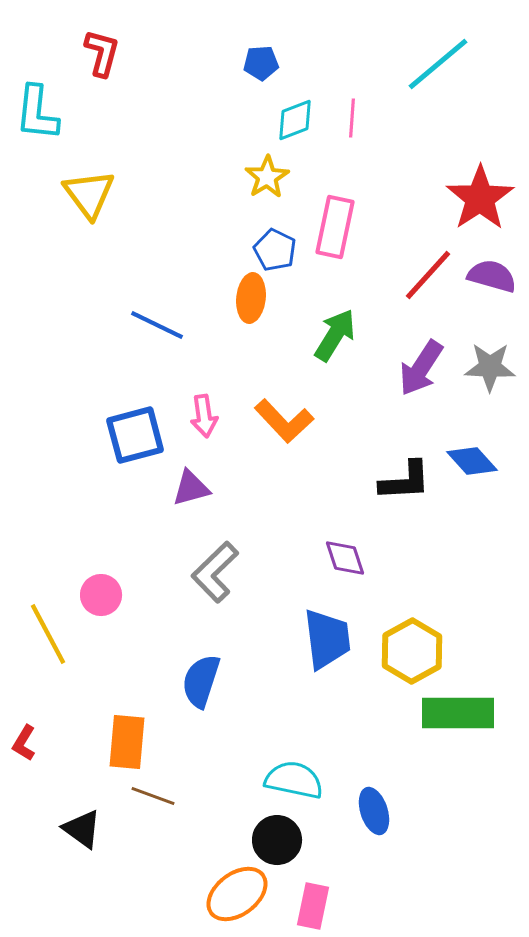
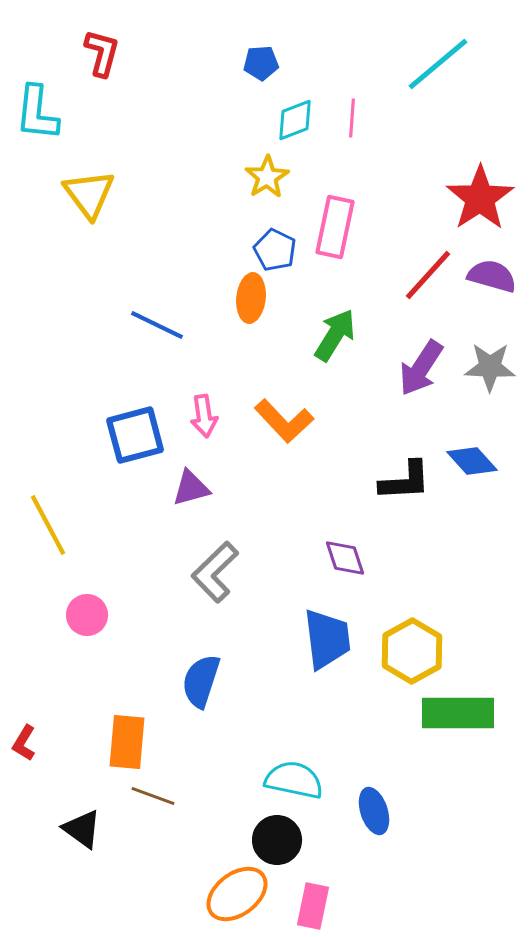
pink circle at (101, 595): moved 14 px left, 20 px down
yellow line at (48, 634): moved 109 px up
